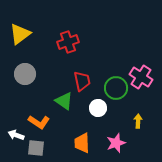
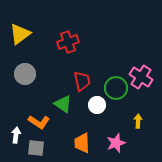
green triangle: moved 1 px left, 3 px down
white circle: moved 1 px left, 3 px up
white arrow: rotated 77 degrees clockwise
